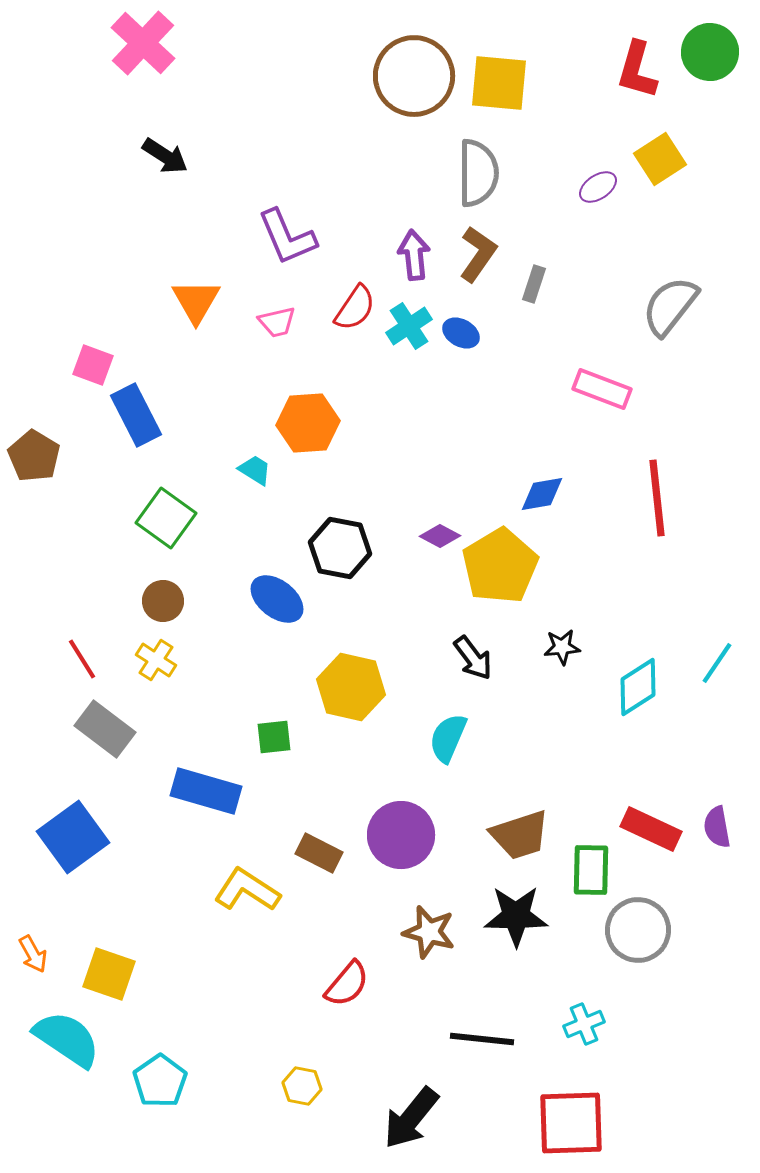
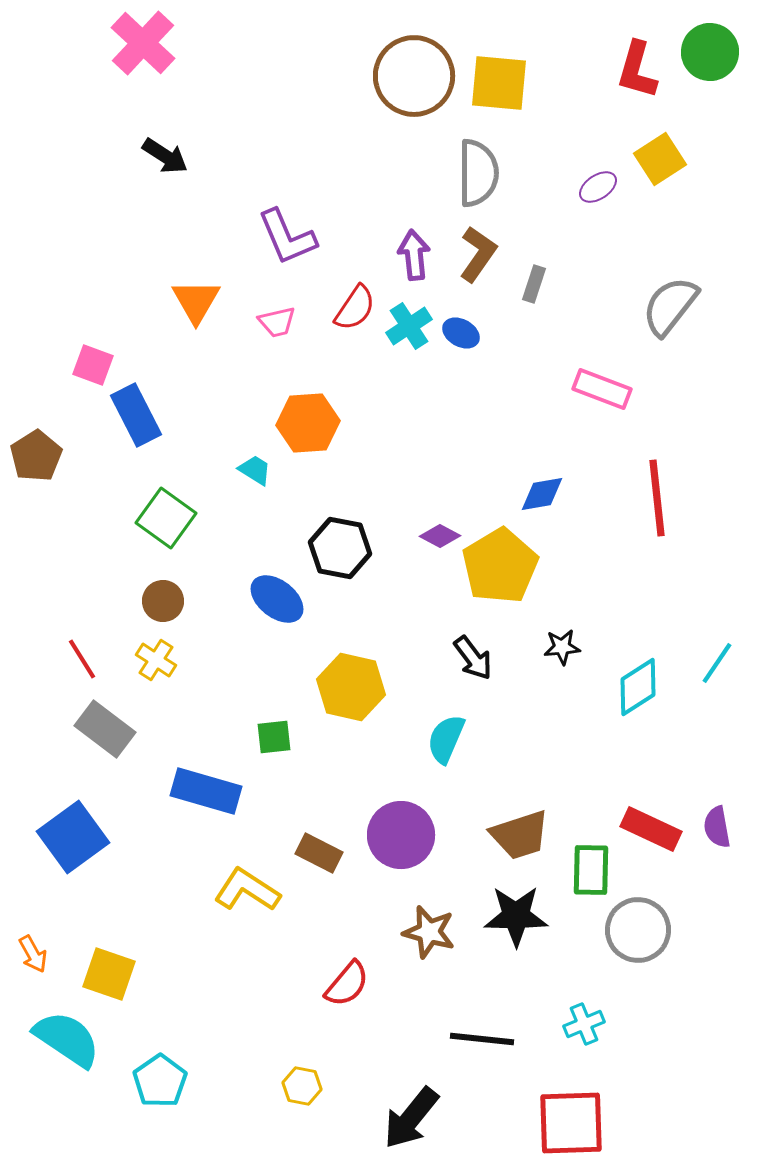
brown pentagon at (34, 456): moved 2 px right; rotated 9 degrees clockwise
cyan semicircle at (448, 738): moved 2 px left, 1 px down
